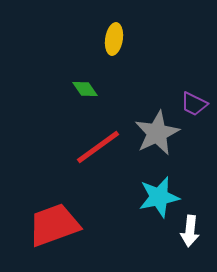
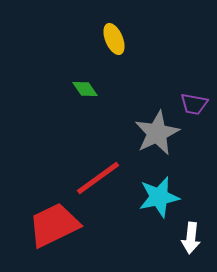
yellow ellipse: rotated 32 degrees counterclockwise
purple trapezoid: rotated 16 degrees counterclockwise
red line: moved 31 px down
red trapezoid: rotated 6 degrees counterclockwise
white arrow: moved 1 px right, 7 px down
